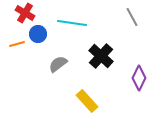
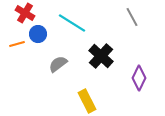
cyan line: rotated 24 degrees clockwise
yellow rectangle: rotated 15 degrees clockwise
